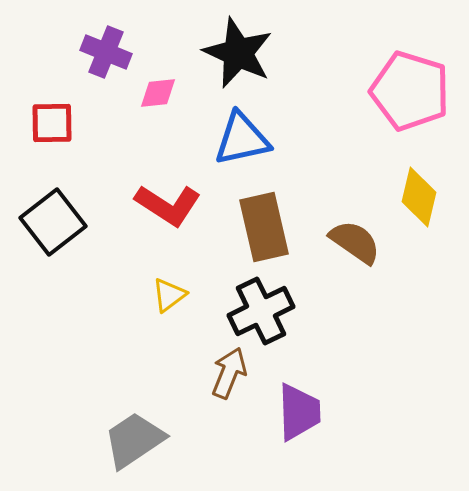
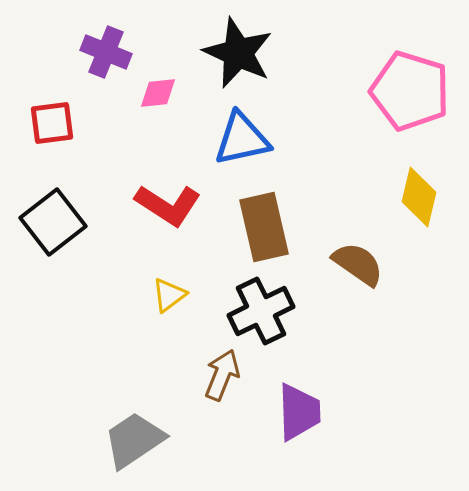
red square: rotated 6 degrees counterclockwise
brown semicircle: moved 3 px right, 22 px down
brown arrow: moved 7 px left, 2 px down
